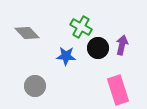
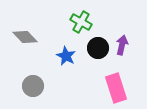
green cross: moved 5 px up
gray diamond: moved 2 px left, 4 px down
blue star: rotated 24 degrees clockwise
gray circle: moved 2 px left
pink rectangle: moved 2 px left, 2 px up
